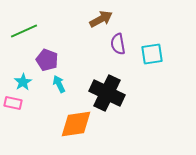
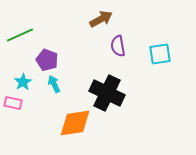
green line: moved 4 px left, 4 px down
purple semicircle: moved 2 px down
cyan square: moved 8 px right
cyan arrow: moved 5 px left
orange diamond: moved 1 px left, 1 px up
